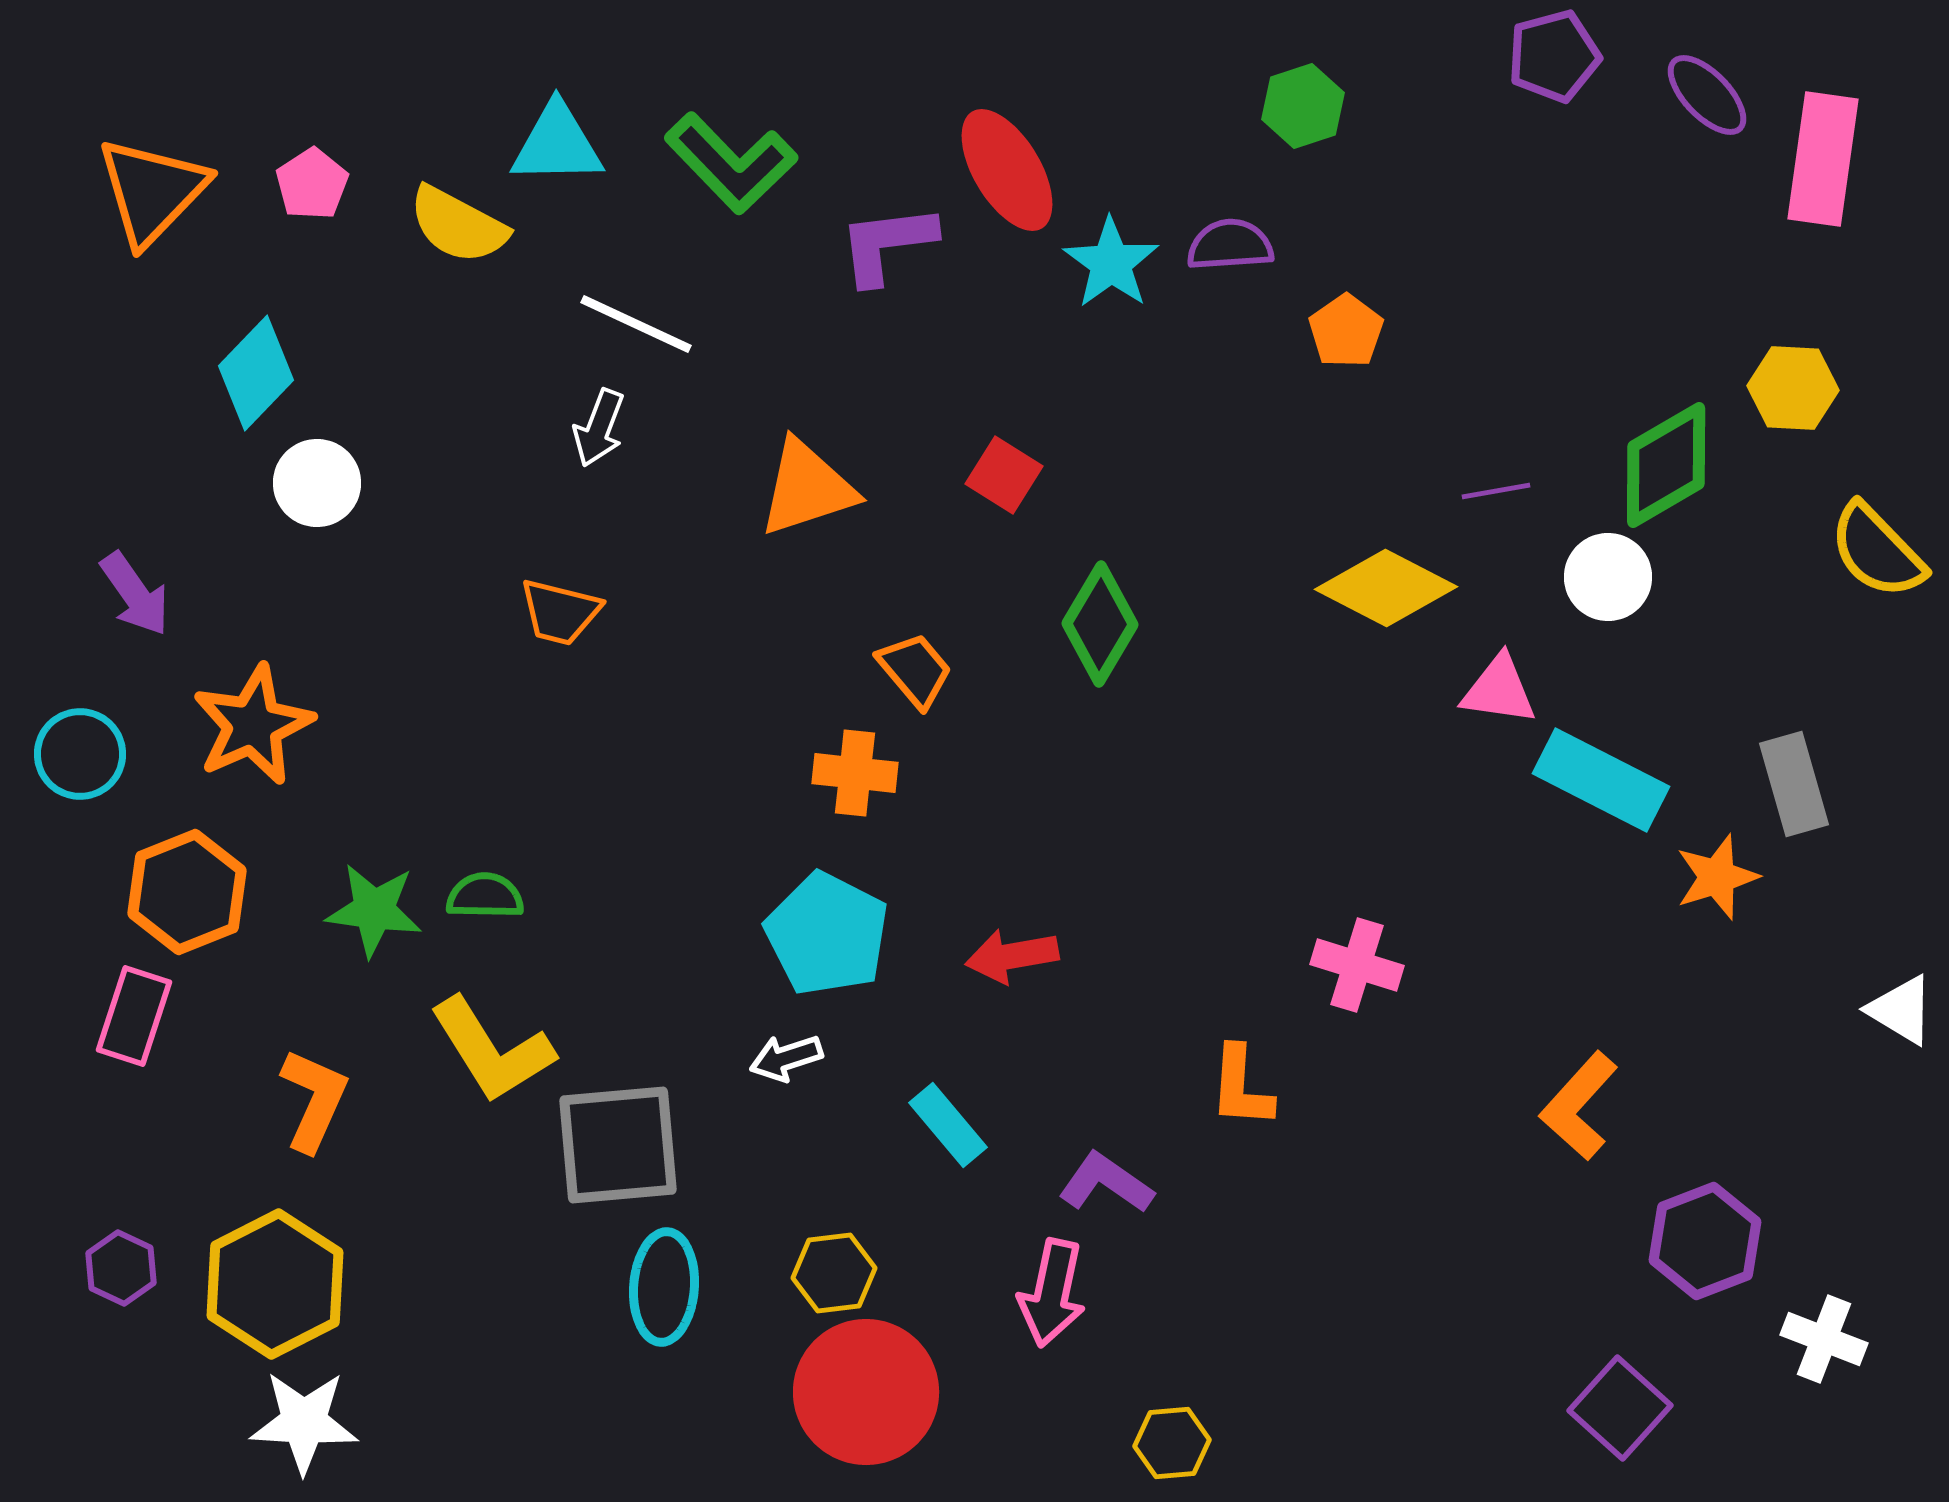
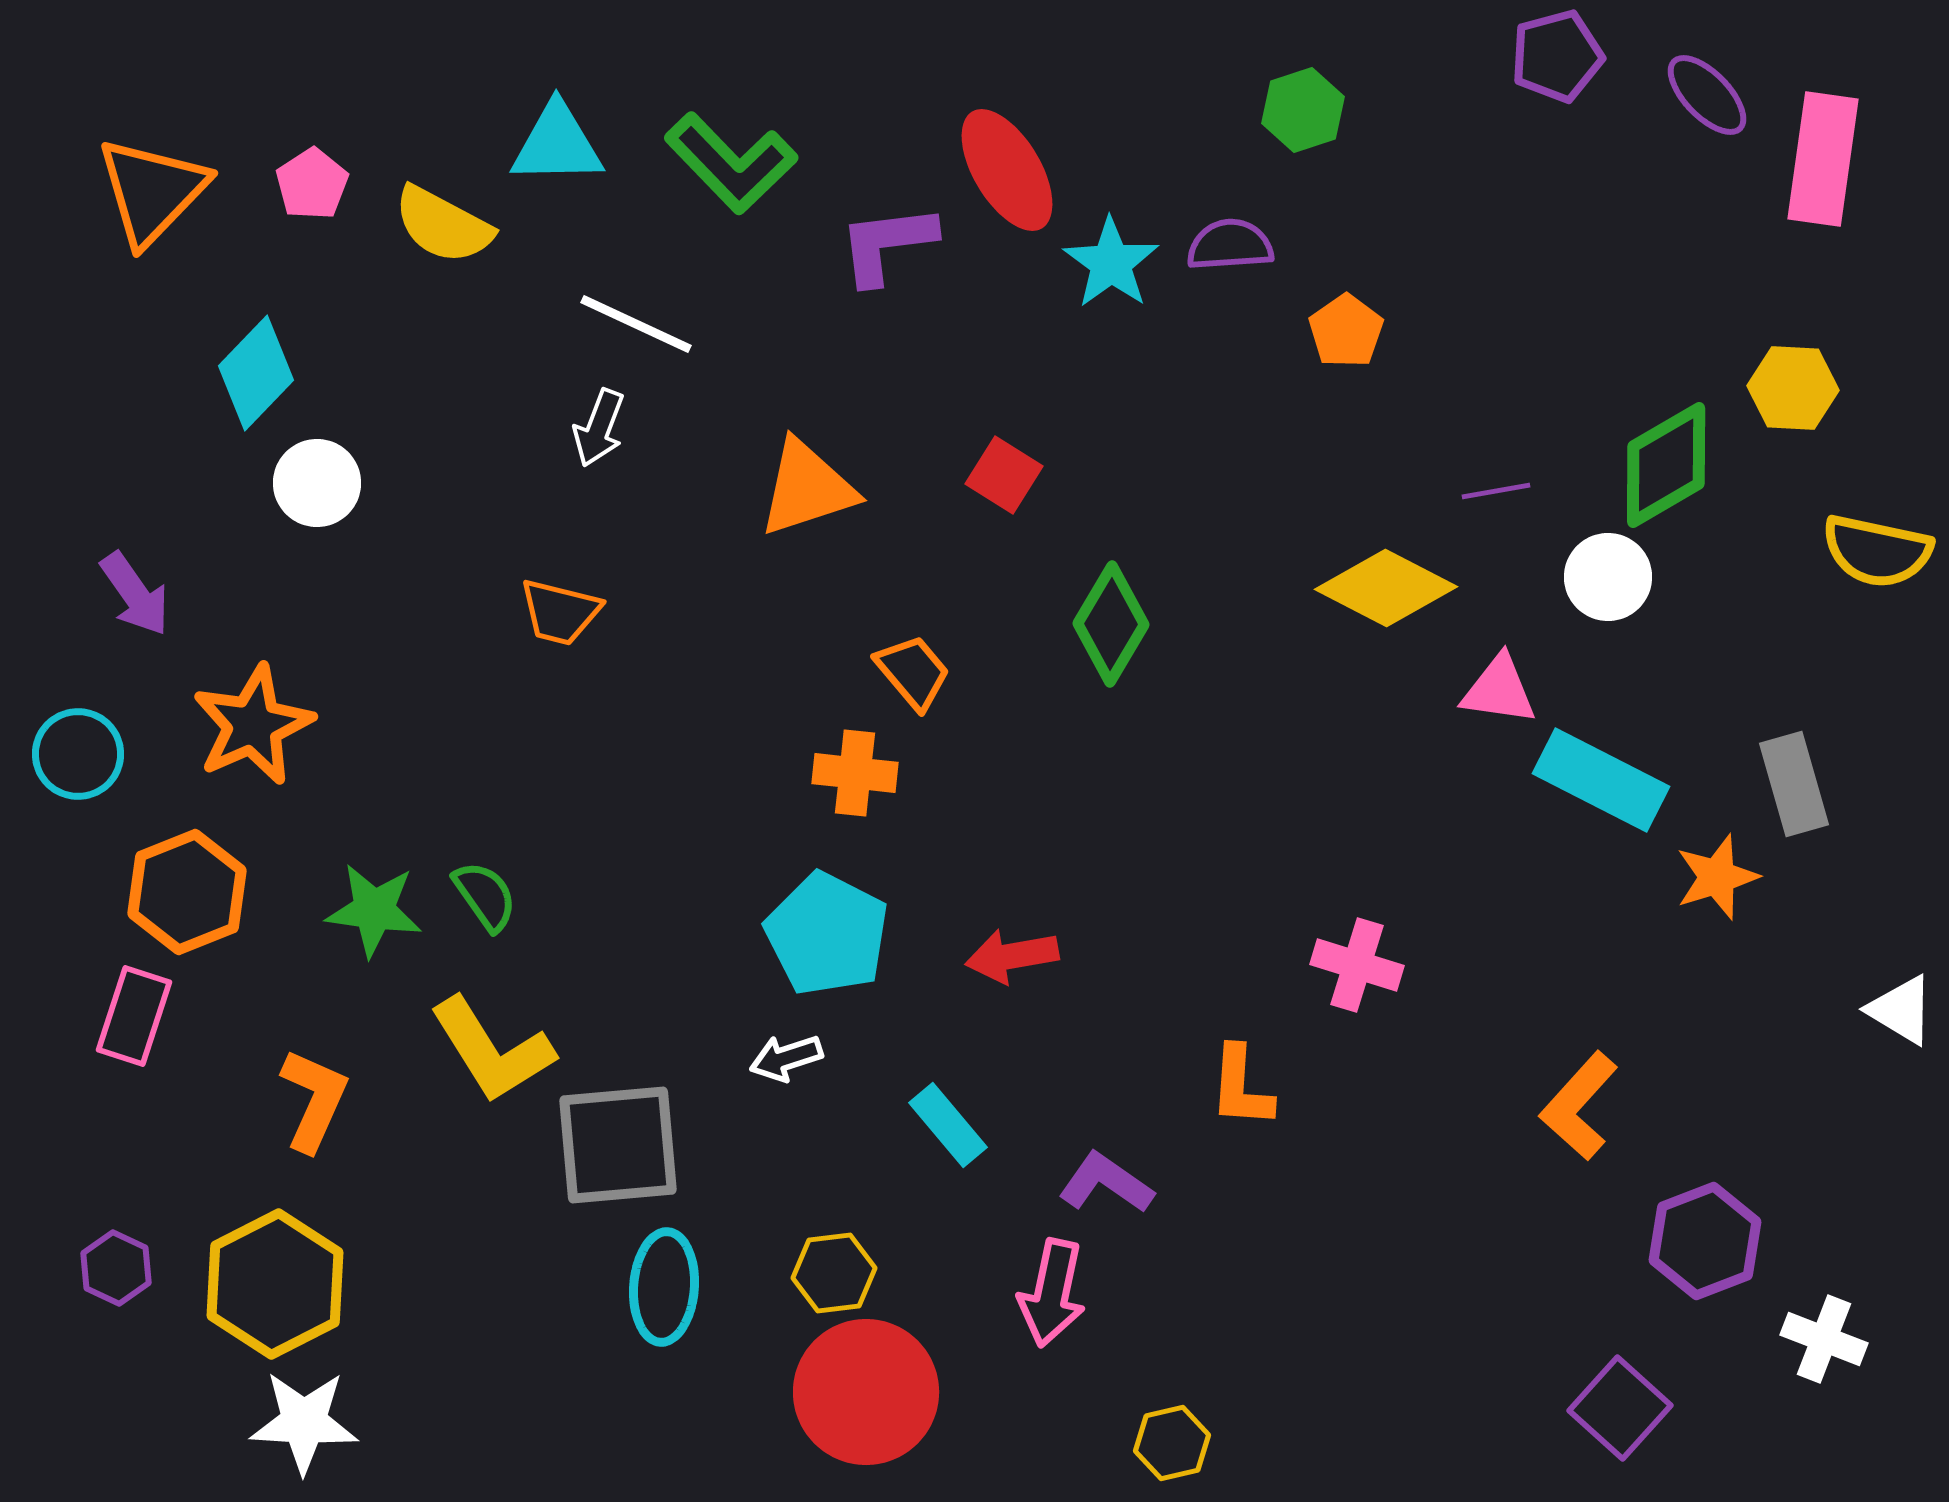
purple pentagon at (1554, 56): moved 3 px right
green hexagon at (1303, 106): moved 4 px down
yellow semicircle at (458, 225): moved 15 px left
yellow semicircle at (1877, 551): rotated 34 degrees counterclockwise
green diamond at (1100, 624): moved 11 px right
orange trapezoid at (915, 670): moved 2 px left, 2 px down
cyan circle at (80, 754): moved 2 px left
green semicircle at (485, 896): rotated 54 degrees clockwise
purple hexagon at (121, 1268): moved 5 px left
yellow hexagon at (1172, 1443): rotated 8 degrees counterclockwise
